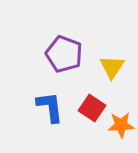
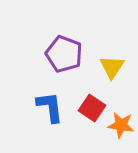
orange star: rotated 12 degrees clockwise
